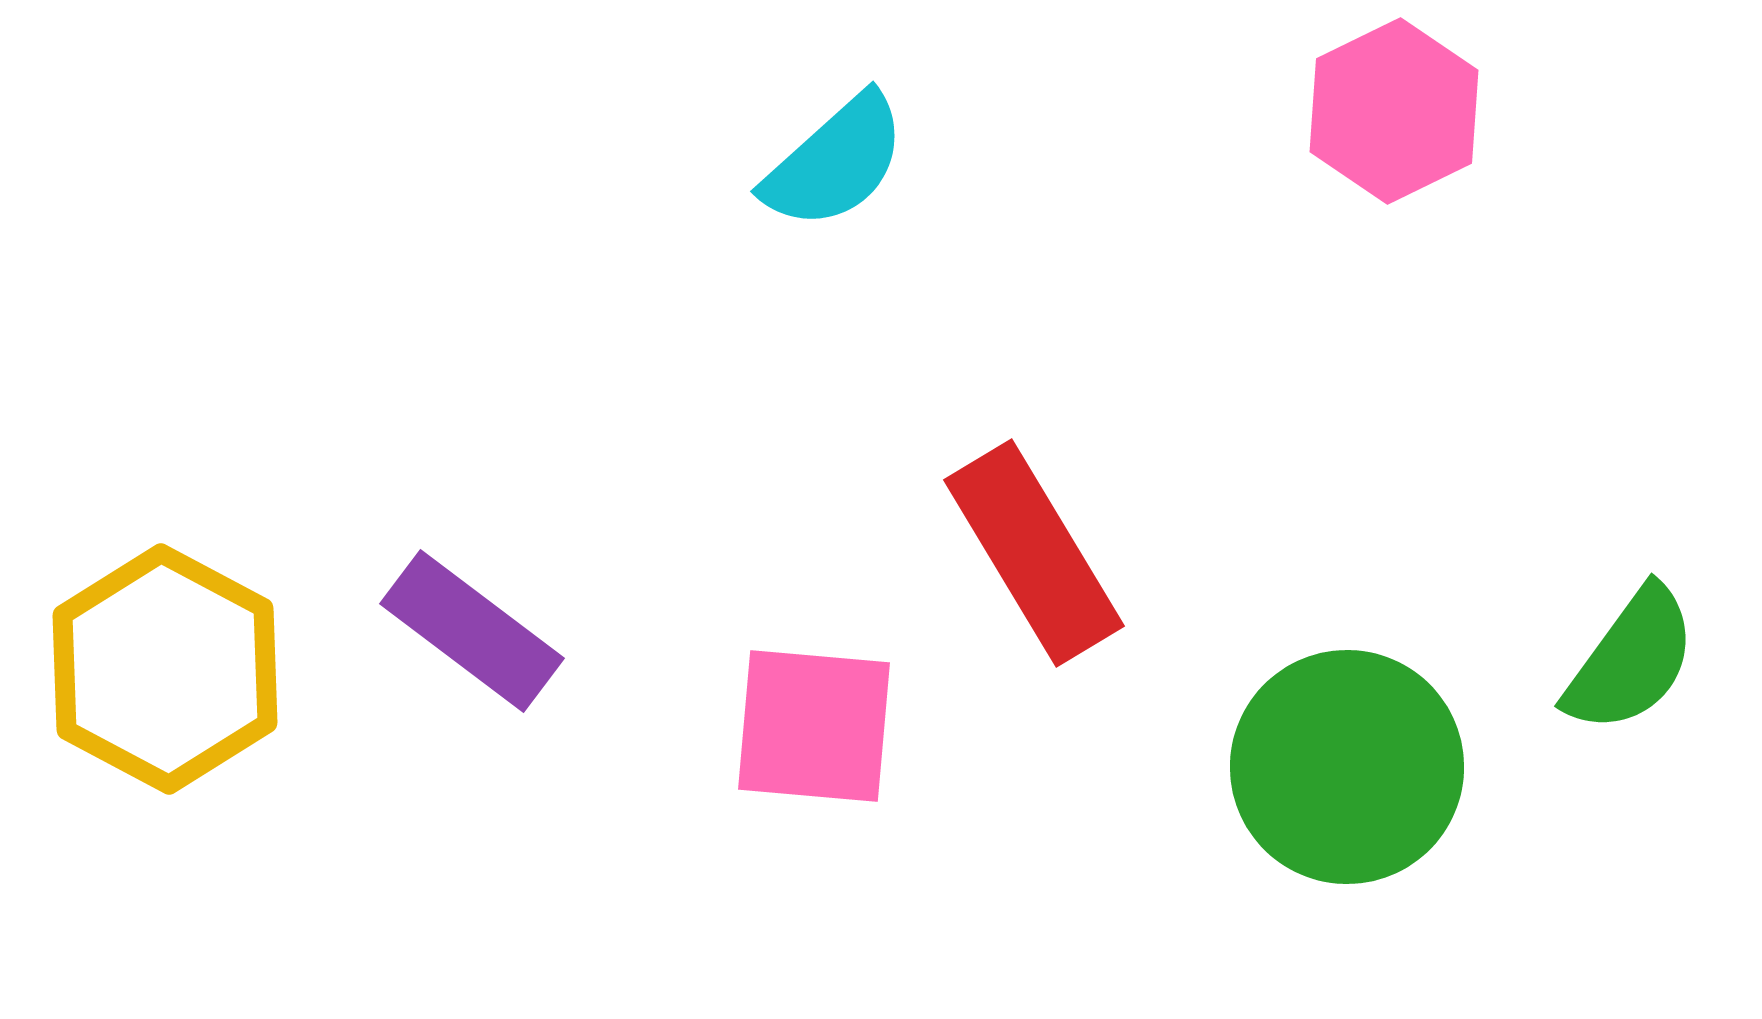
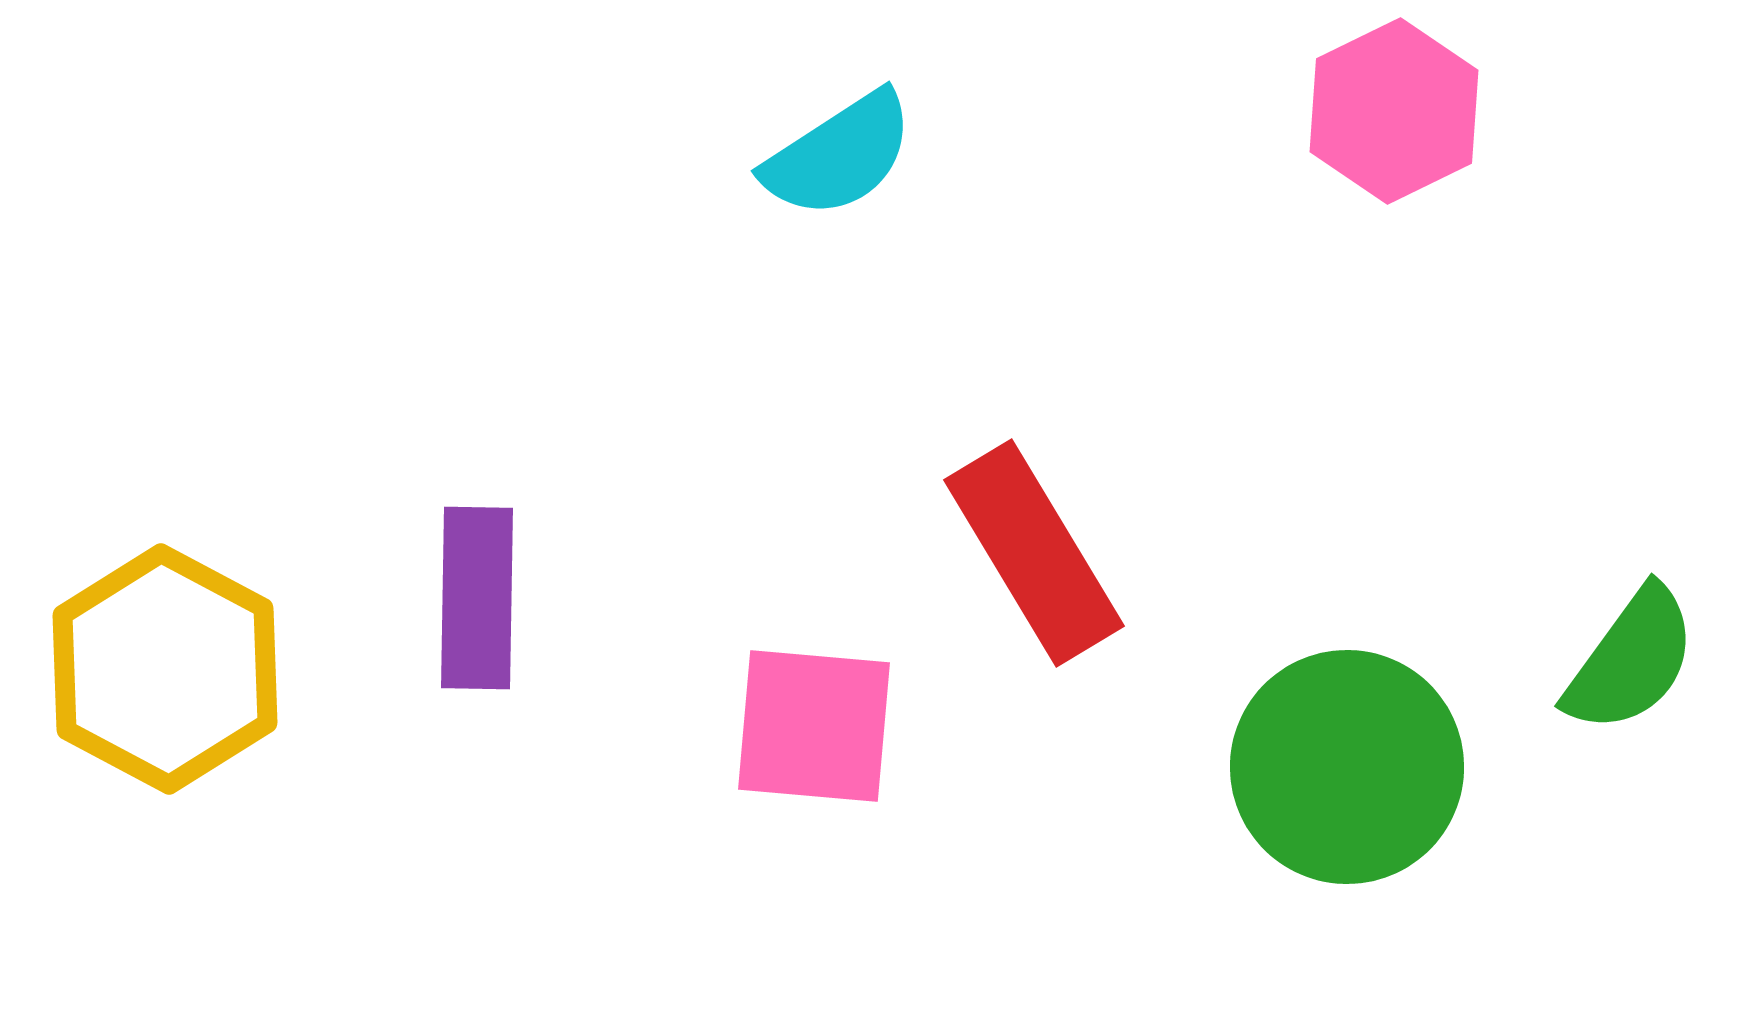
cyan semicircle: moved 4 px right, 7 px up; rotated 9 degrees clockwise
purple rectangle: moved 5 px right, 33 px up; rotated 54 degrees clockwise
